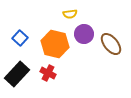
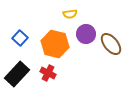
purple circle: moved 2 px right
